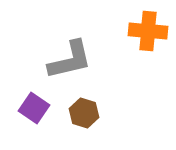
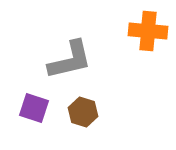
purple square: rotated 16 degrees counterclockwise
brown hexagon: moved 1 px left, 1 px up
